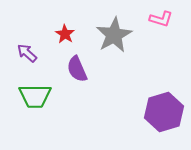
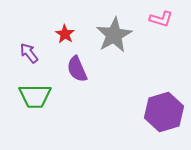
purple arrow: moved 2 px right; rotated 10 degrees clockwise
